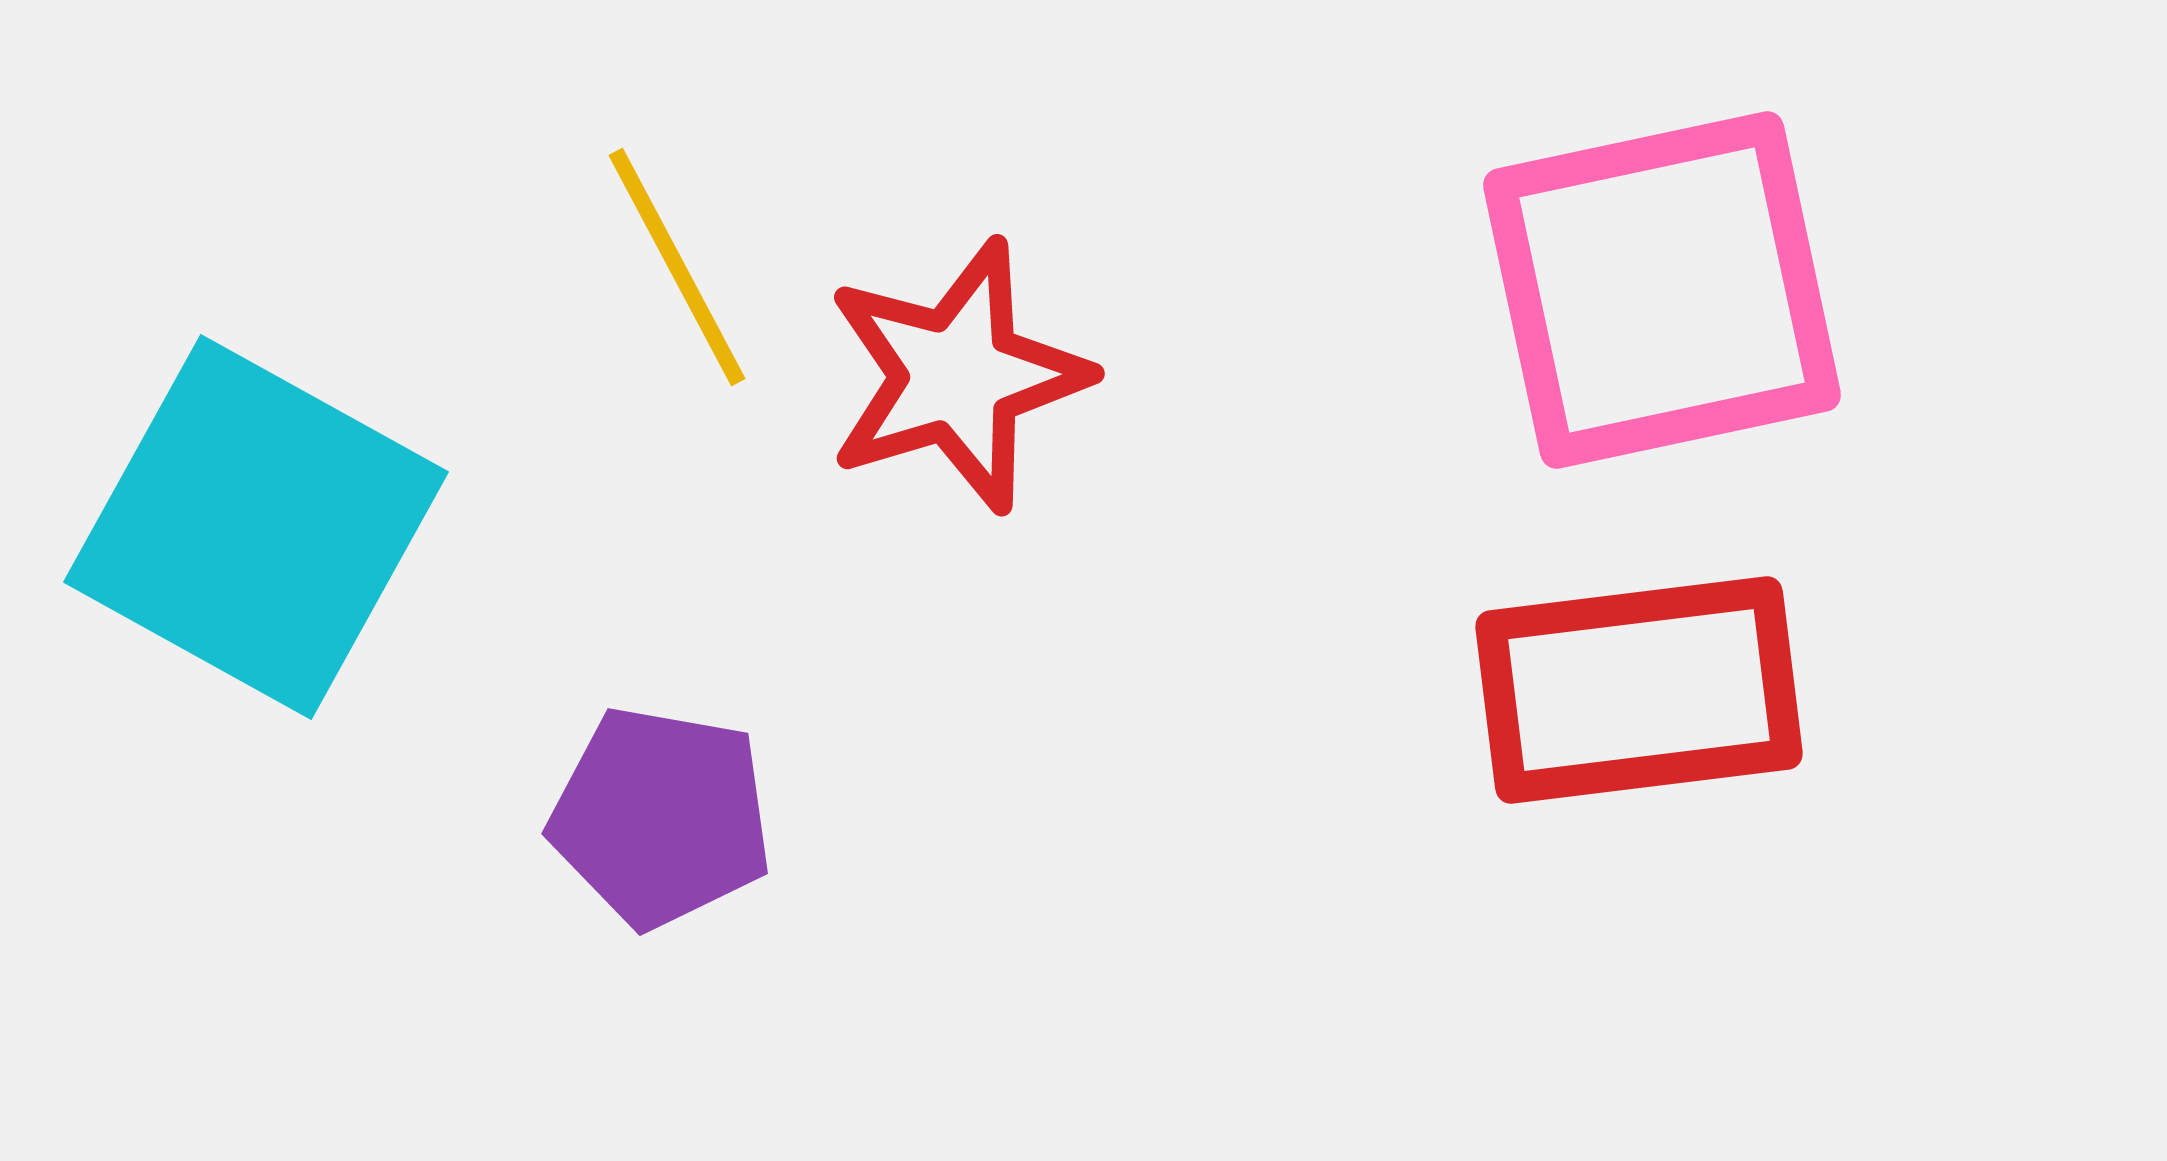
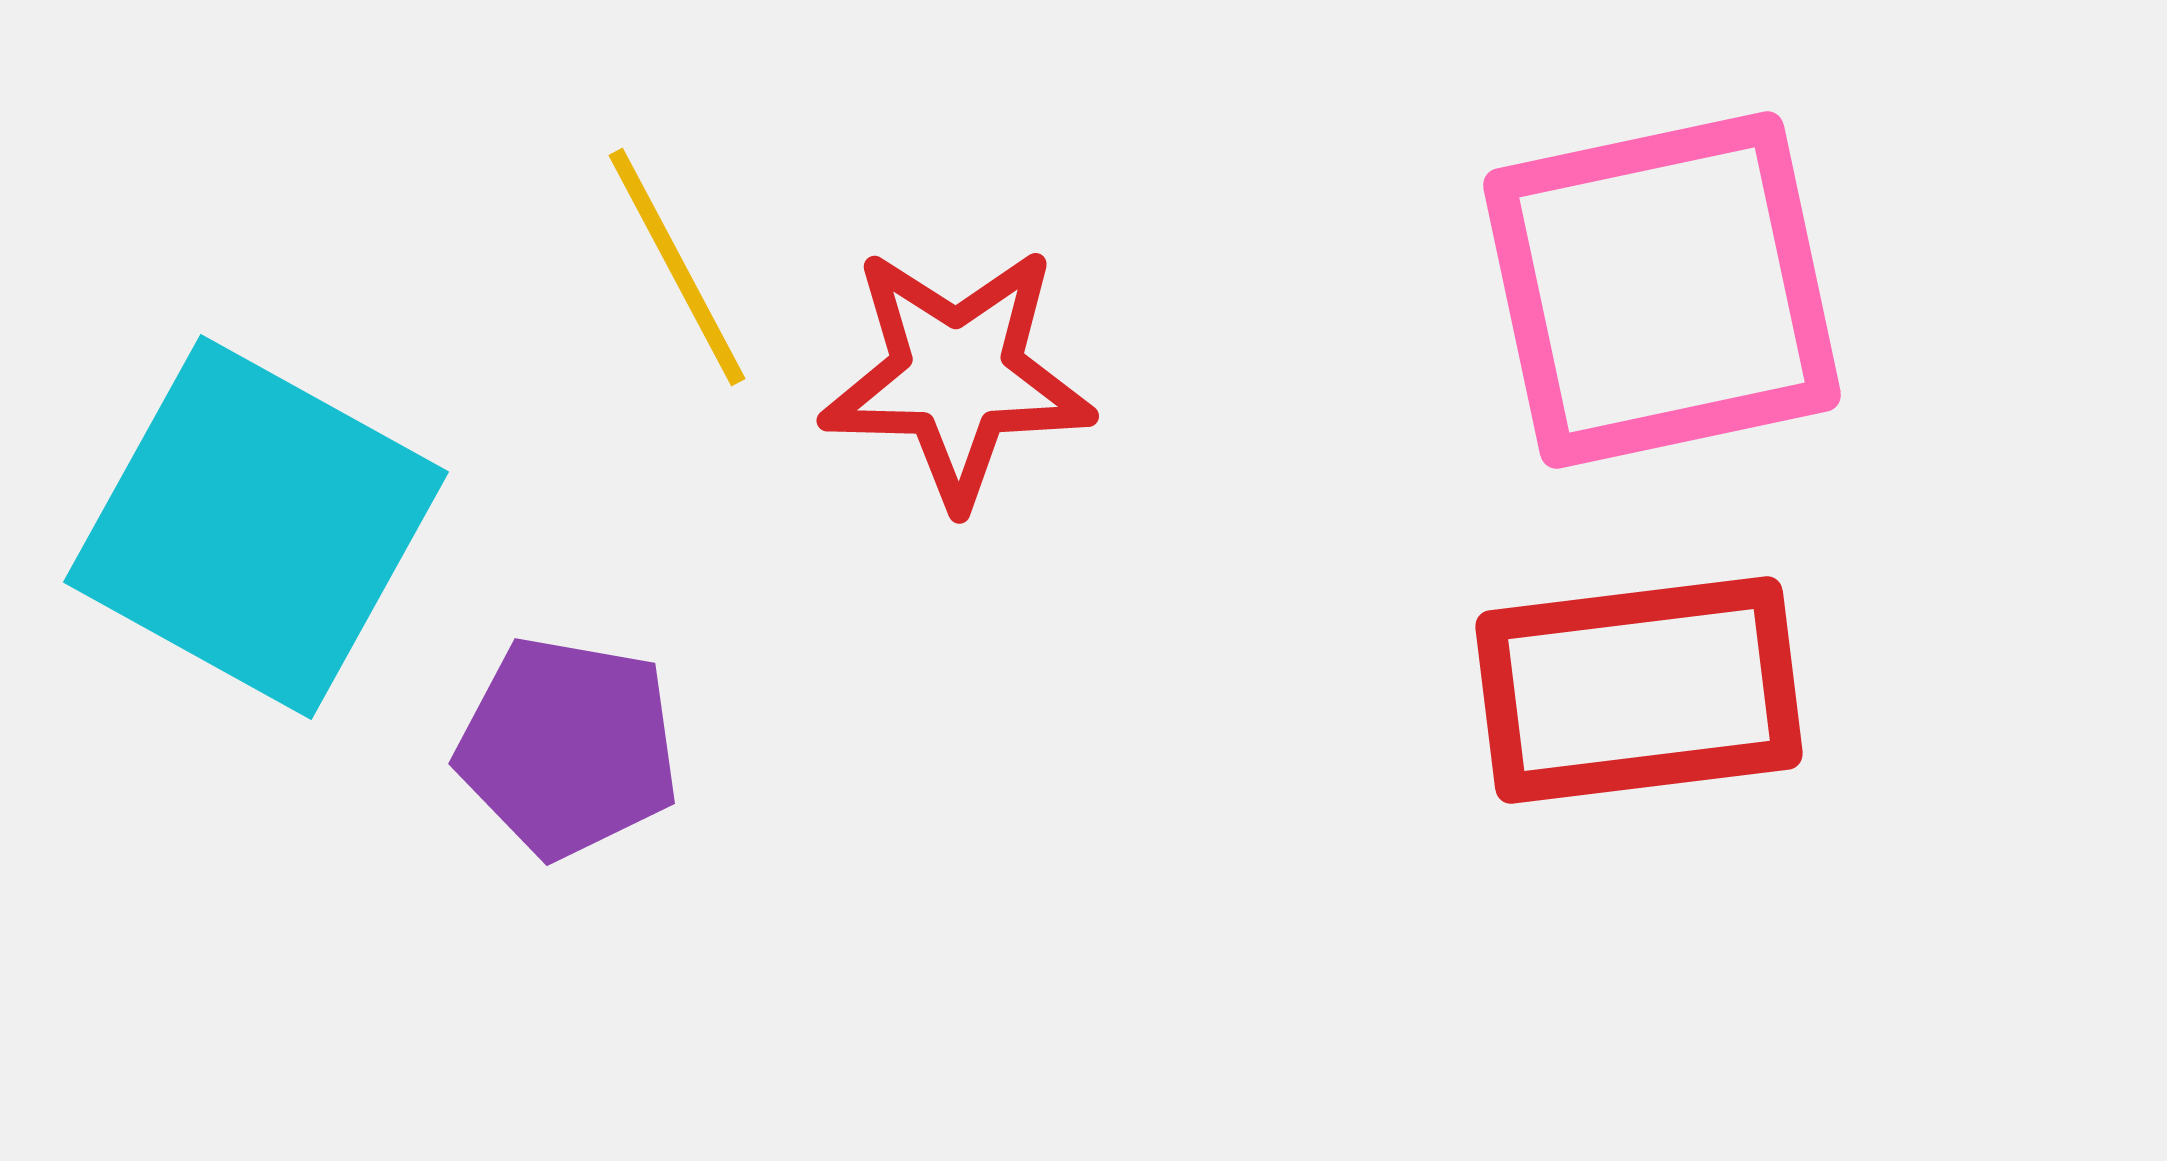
red star: rotated 18 degrees clockwise
purple pentagon: moved 93 px left, 70 px up
